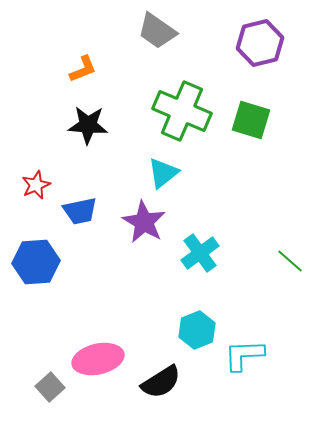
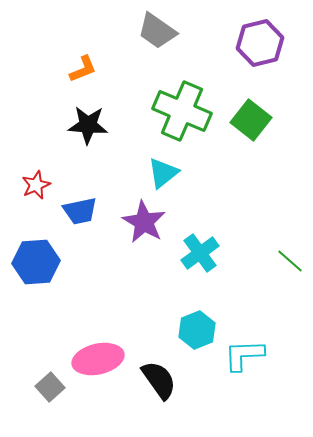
green square: rotated 21 degrees clockwise
black semicircle: moved 2 px left, 2 px up; rotated 93 degrees counterclockwise
